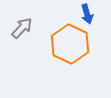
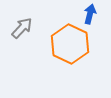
blue arrow: moved 3 px right; rotated 150 degrees counterclockwise
